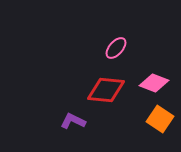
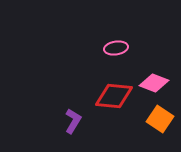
pink ellipse: rotated 40 degrees clockwise
red diamond: moved 8 px right, 6 px down
purple L-shape: rotated 95 degrees clockwise
